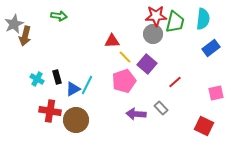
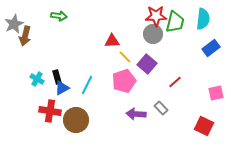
blue triangle: moved 11 px left, 1 px up
